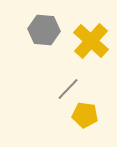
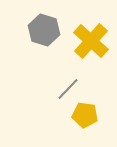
gray hexagon: rotated 12 degrees clockwise
